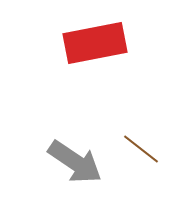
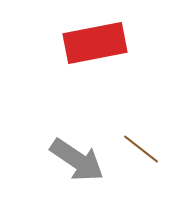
gray arrow: moved 2 px right, 2 px up
